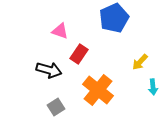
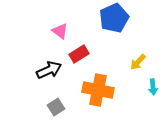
pink triangle: rotated 18 degrees clockwise
red rectangle: rotated 24 degrees clockwise
yellow arrow: moved 2 px left
black arrow: rotated 40 degrees counterclockwise
orange cross: rotated 28 degrees counterclockwise
